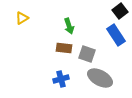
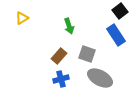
brown rectangle: moved 5 px left, 8 px down; rotated 56 degrees counterclockwise
